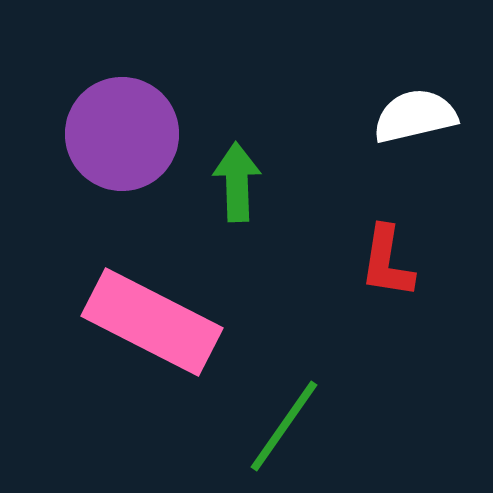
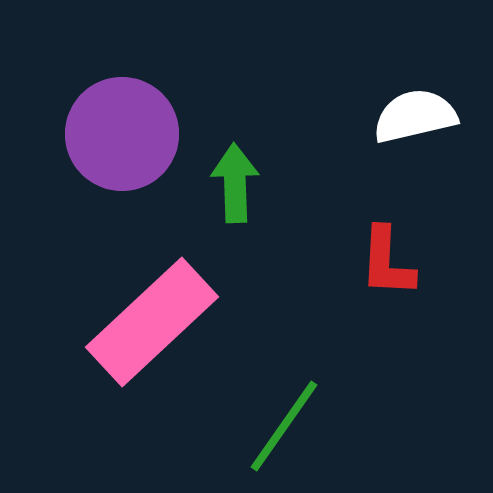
green arrow: moved 2 px left, 1 px down
red L-shape: rotated 6 degrees counterclockwise
pink rectangle: rotated 70 degrees counterclockwise
